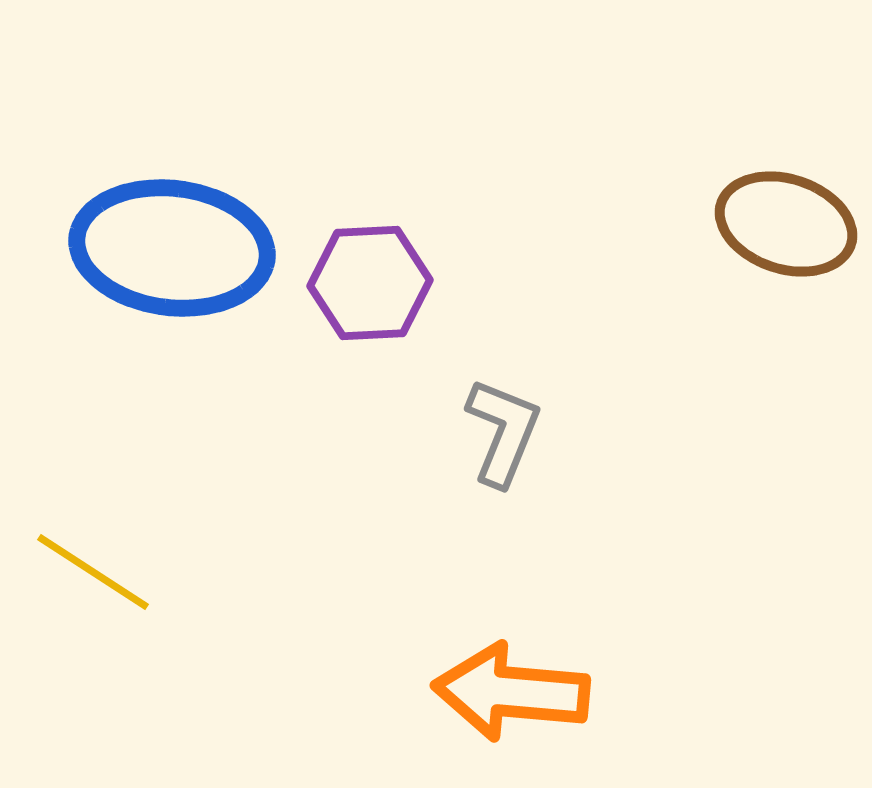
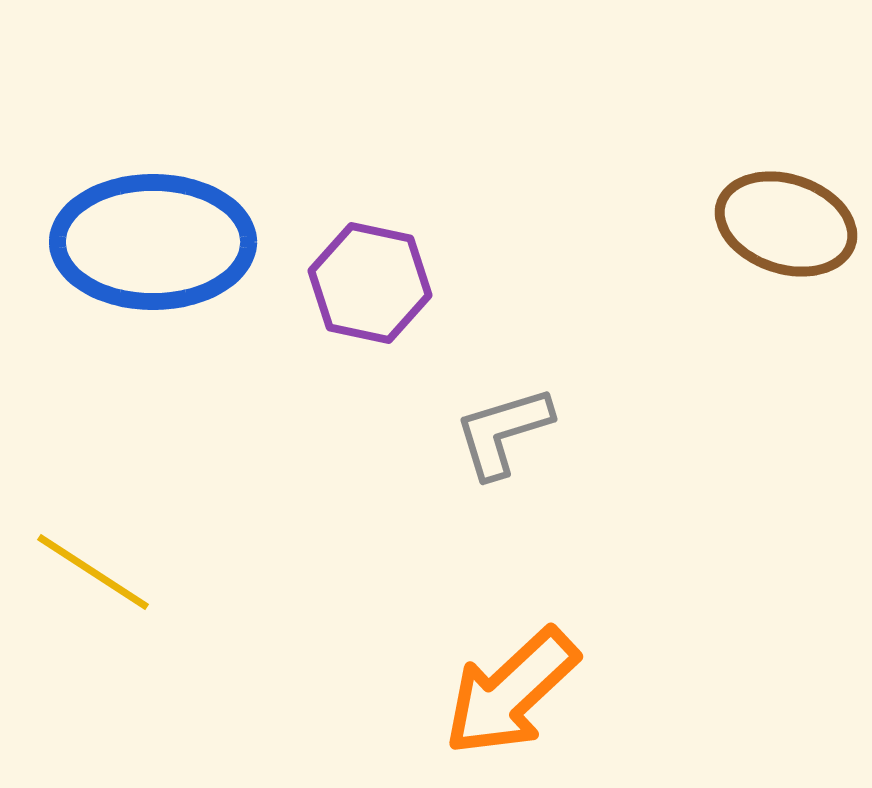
blue ellipse: moved 19 px left, 6 px up; rotated 7 degrees counterclockwise
purple hexagon: rotated 15 degrees clockwise
gray L-shape: rotated 129 degrees counterclockwise
orange arrow: rotated 48 degrees counterclockwise
